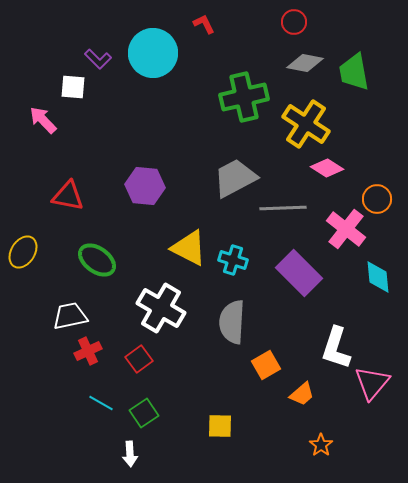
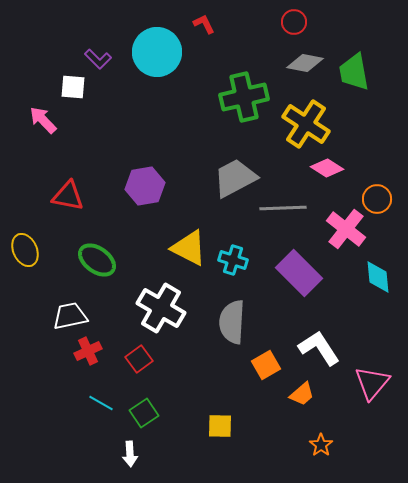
cyan circle: moved 4 px right, 1 px up
purple hexagon: rotated 15 degrees counterclockwise
yellow ellipse: moved 2 px right, 2 px up; rotated 56 degrees counterclockwise
white L-shape: moved 17 px left; rotated 129 degrees clockwise
